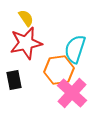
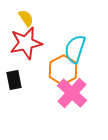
orange hexagon: moved 4 px right; rotated 20 degrees counterclockwise
